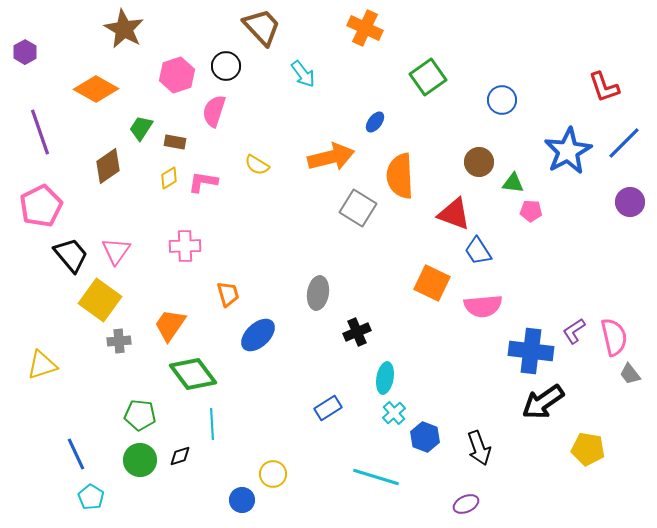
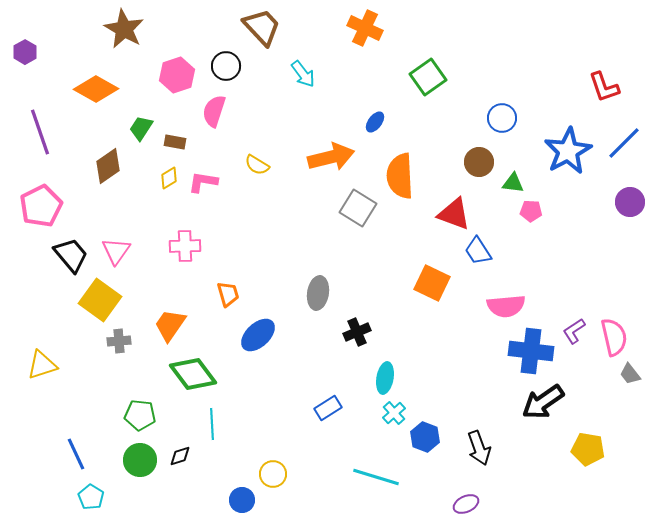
blue circle at (502, 100): moved 18 px down
pink semicircle at (483, 306): moved 23 px right
